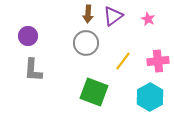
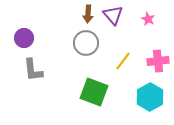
purple triangle: moved 1 px up; rotated 35 degrees counterclockwise
purple circle: moved 4 px left, 2 px down
gray L-shape: rotated 10 degrees counterclockwise
